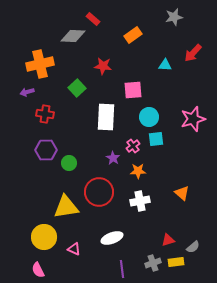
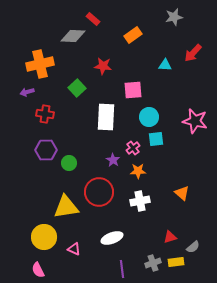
pink star: moved 2 px right, 2 px down; rotated 30 degrees clockwise
pink cross: moved 2 px down
purple star: moved 2 px down
red triangle: moved 2 px right, 3 px up
